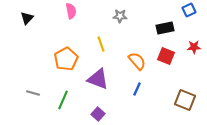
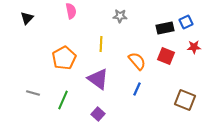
blue square: moved 3 px left, 12 px down
yellow line: rotated 21 degrees clockwise
orange pentagon: moved 2 px left, 1 px up
purple triangle: rotated 15 degrees clockwise
